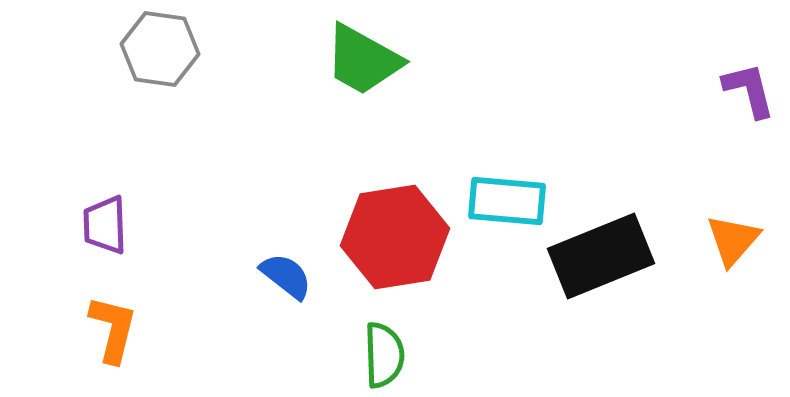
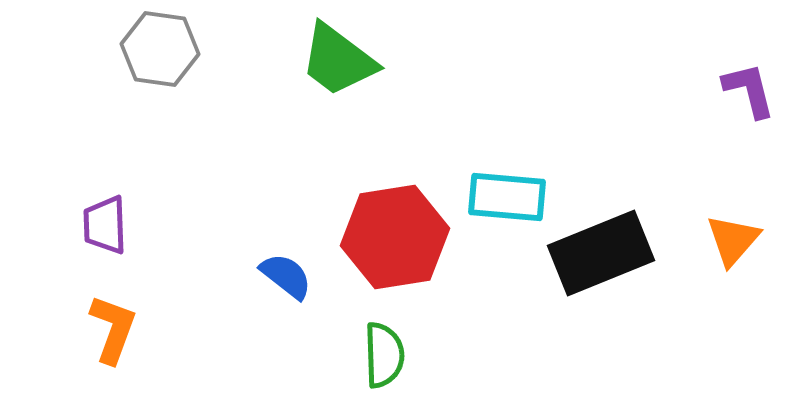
green trapezoid: moved 25 px left; rotated 8 degrees clockwise
cyan rectangle: moved 4 px up
black rectangle: moved 3 px up
orange L-shape: rotated 6 degrees clockwise
